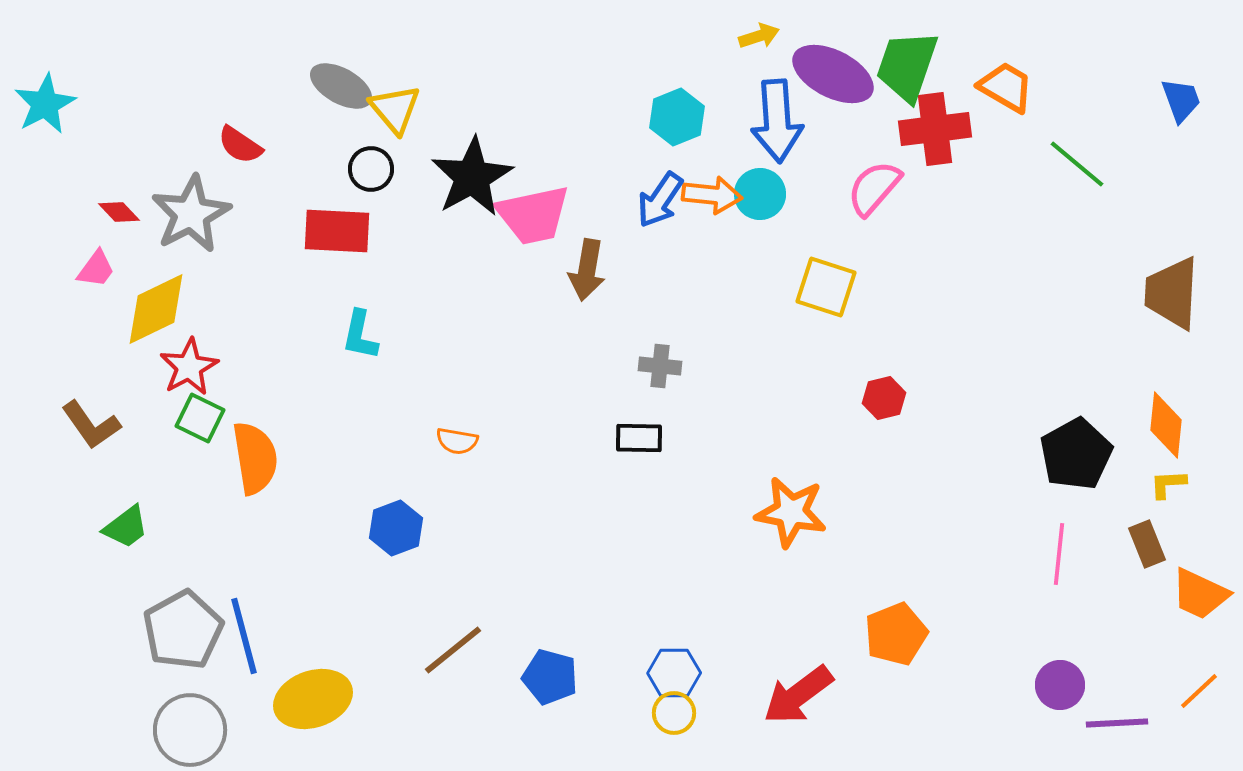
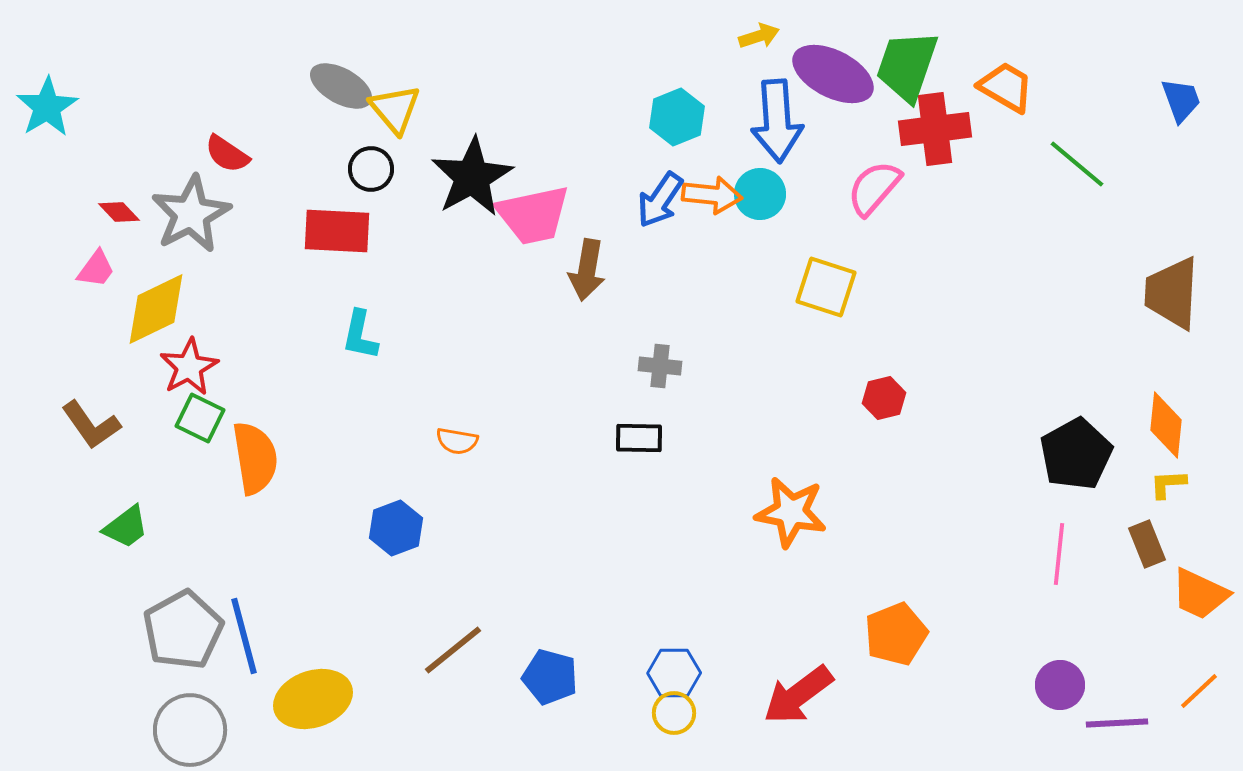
cyan star at (45, 104): moved 2 px right, 3 px down; rotated 4 degrees counterclockwise
red semicircle at (240, 145): moved 13 px left, 9 px down
